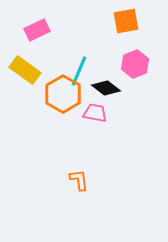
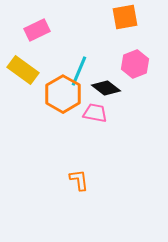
orange square: moved 1 px left, 4 px up
yellow rectangle: moved 2 px left
